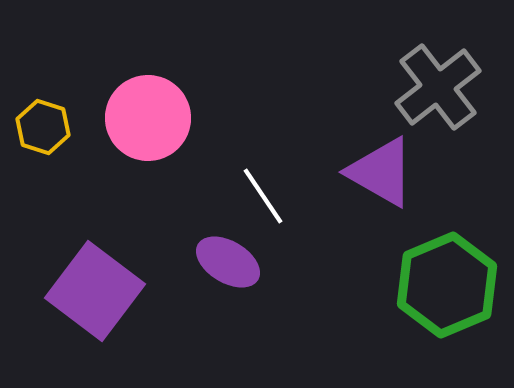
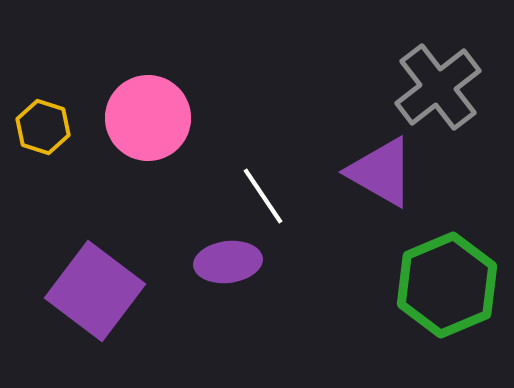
purple ellipse: rotated 38 degrees counterclockwise
